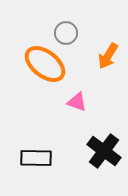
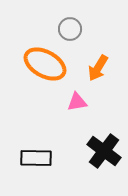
gray circle: moved 4 px right, 4 px up
orange arrow: moved 10 px left, 12 px down
orange ellipse: rotated 9 degrees counterclockwise
pink triangle: rotated 30 degrees counterclockwise
